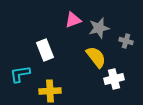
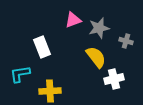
white rectangle: moved 3 px left, 3 px up
